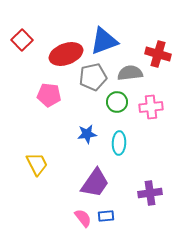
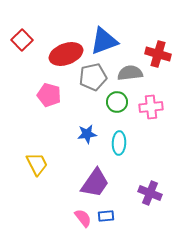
pink pentagon: rotated 10 degrees clockwise
purple cross: rotated 30 degrees clockwise
